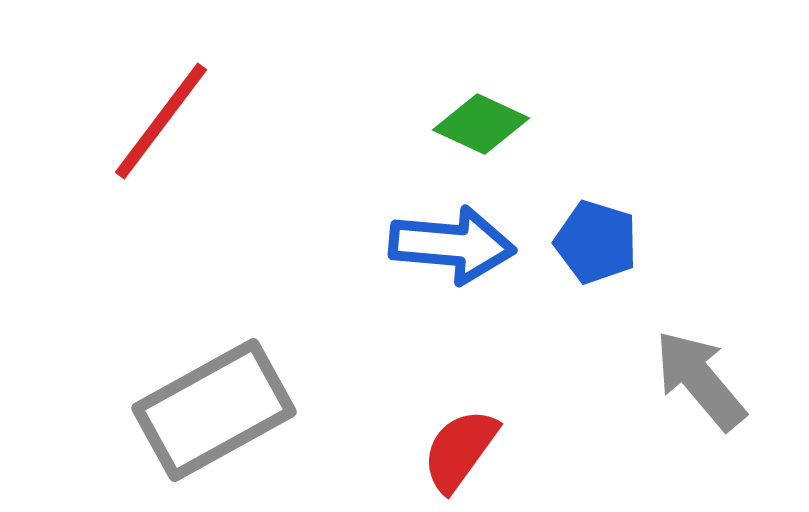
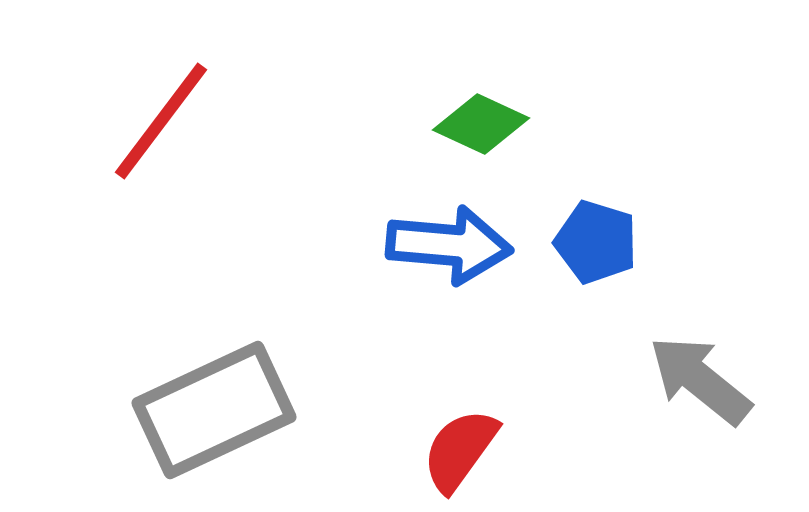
blue arrow: moved 3 px left
gray arrow: rotated 11 degrees counterclockwise
gray rectangle: rotated 4 degrees clockwise
